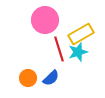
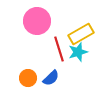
pink circle: moved 8 px left, 1 px down
